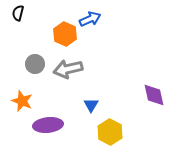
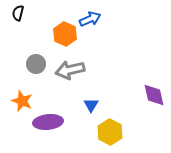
gray circle: moved 1 px right
gray arrow: moved 2 px right, 1 px down
purple ellipse: moved 3 px up
